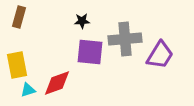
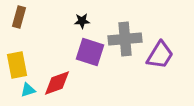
purple square: rotated 12 degrees clockwise
